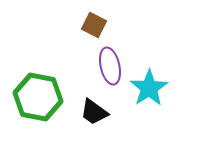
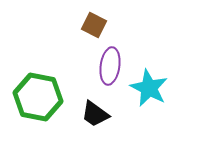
purple ellipse: rotated 21 degrees clockwise
cyan star: rotated 12 degrees counterclockwise
black trapezoid: moved 1 px right, 2 px down
